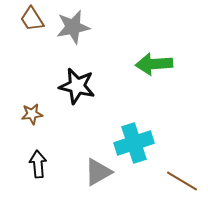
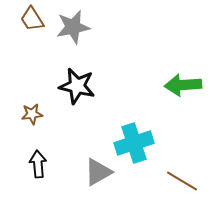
green arrow: moved 29 px right, 21 px down
